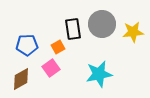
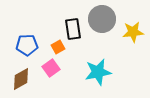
gray circle: moved 5 px up
cyan star: moved 1 px left, 2 px up
